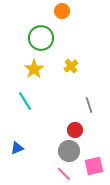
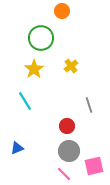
red circle: moved 8 px left, 4 px up
